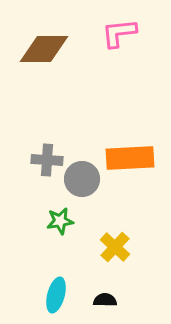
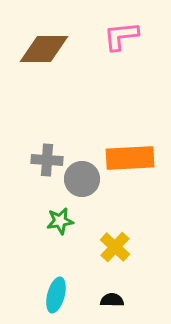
pink L-shape: moved 2 px right, 3 px down
black semicircle: moved 7 px right
